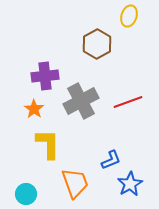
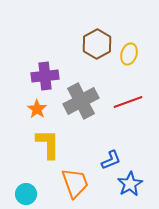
yellow ellipse: moved 38 px down
orange star: moved 3 px right
